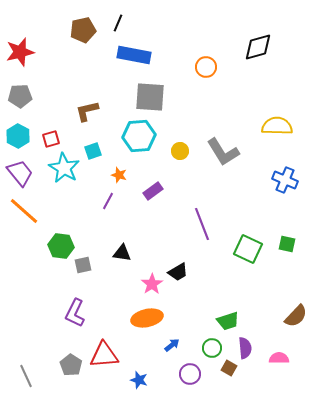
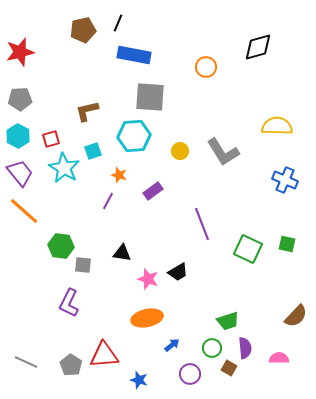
gray pentagon at (20, 96): moved 3 px down
cyan hexagon at (139, 136): moved 5 px left
gray square at (83, 265): rotated 18 degrees clockwise
pink star at (152, 284): moved 4 px left, 5 px up; rotated 20 degrees counterclockwise
purple L-shape at (75, 313): moved 6 px left, 10 px up
gray line at (26, 376): moved 14 px up; rotated 40 degrees counterclockwise
